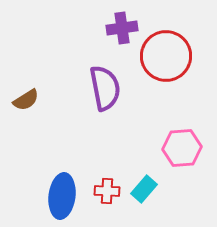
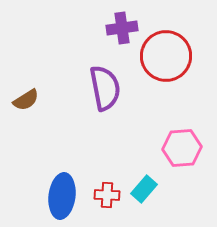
red cross: moved 4 px down
